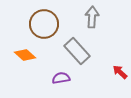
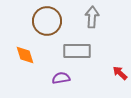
brown circle: moved 3 px right, 3 px up
gray rectangle: rotated 48 degrees counterclockwise
orange diamond: rotated 30 degrees clockwise
red arrow: moved 1 px down
